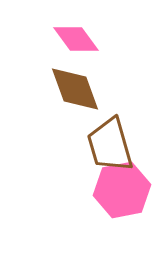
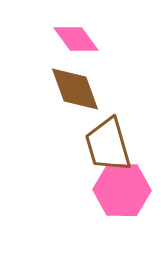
brown trapezoid: moved 2 px left
pink hexagon: rotated 12 degrees clockwise
